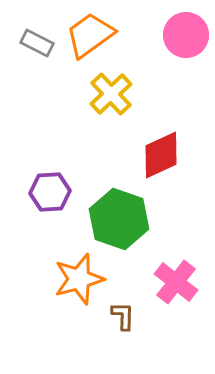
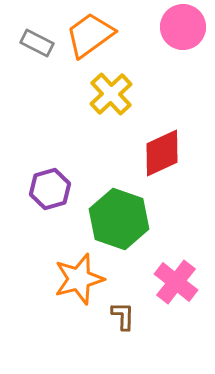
pink circle: moved 3 px left, 8 px up
red diamond: moved 1 px right, 2 px up
purple hexagon: moved 3 px up; rotated 12 degrees counterclockwise
